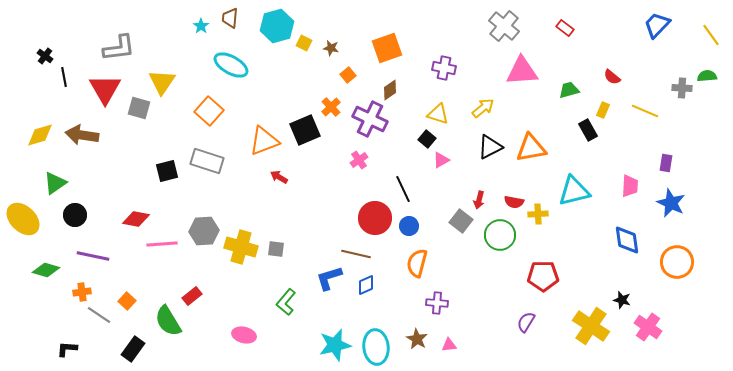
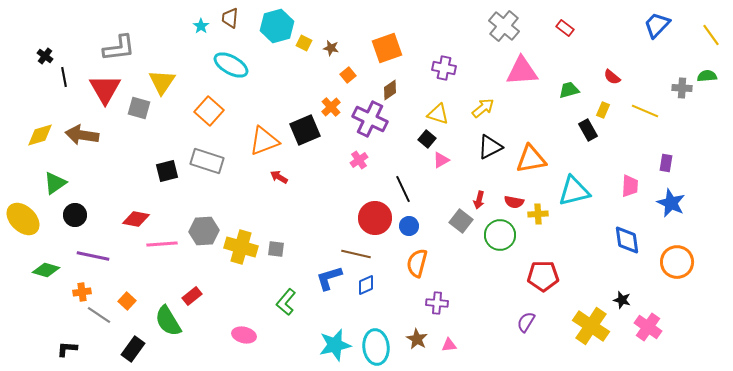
orange triangle at (531, 148): moved 11 px down
